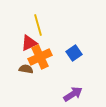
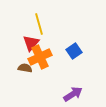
yellow line: moved 1 px right, 1 px up
red triangle: moved 2 px right; rotated 24 degrees counterclockwise
blue square: moved 2 px up
brown semicircle: moved 1 px left, 1 px up
